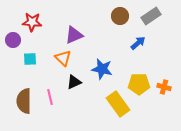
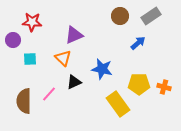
pink line: moved 1 px left, 3 px up; rotated 56 degrees clockwise
